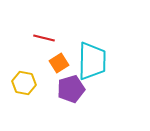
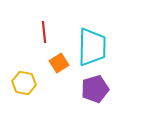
red line: moved 6 px up; rotated 70 degrees clockwise
cyan trapezoid: moved 14 px up
purple pentagon: moved 24 px right
